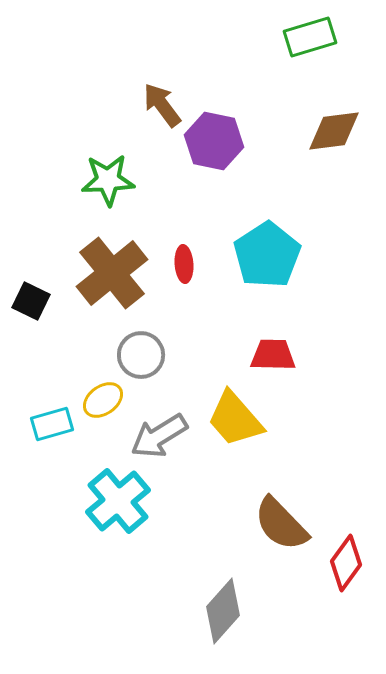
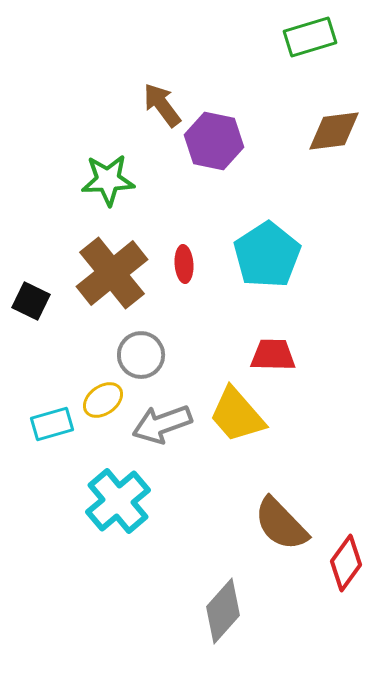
yellow trapezoid: moved 2 px right, 4 px up
gray arrow: moved 3 px right, 12 px up; rotated 12 degrees clockwise
